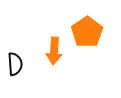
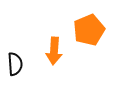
orange pentagon: moved 2 px right, 2 px up; rotated 12 degrees clockwise
